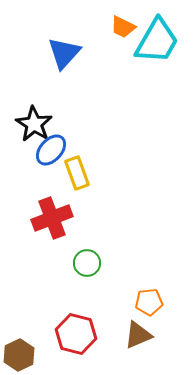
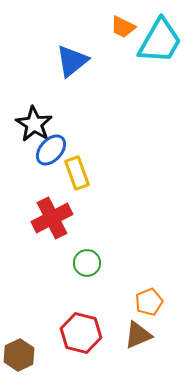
cyan trapezoid: moved 3 px right
blue triangle: moved 8 px right, 8 px down; rotated 9 degrees clockwise
red cross: rotated 6 degrees counterclockwise
orange pentagon: rotated 16 degrees counterclockwise
red hexagon: moved 5 px right, 1 px up
